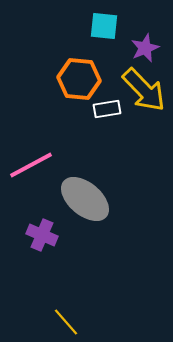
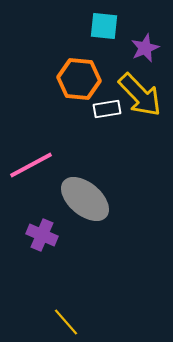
yellow arrow: moved 4 px left, 5 px down
